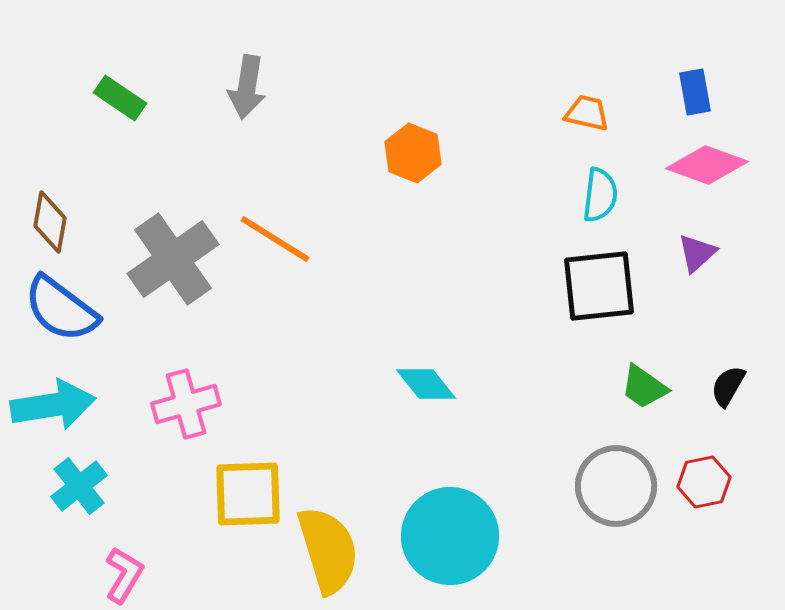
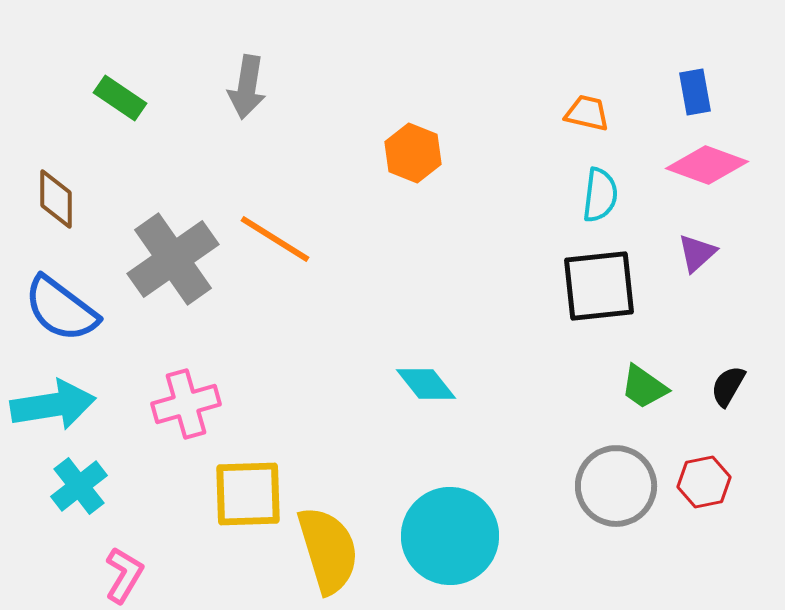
brown diamond: moved 6 px right, 23 px up; rotated 10 degrees counterclockwise
